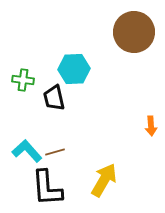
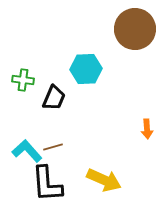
brown circle: moved 1 px right, 3 px up
cyan hexagon: moved 12 px right
black trapezoid: rotated 144 degrees counterclockwise
orange arrow: moved 4 px left, 3 px down
brown line: moved 2 px left, 5 px up
yellow arrow: rotated 84 degrees clockwise
black L-shape: moved 4 px up
